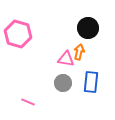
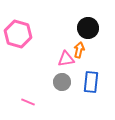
orange arrow: moved 2 px up
pink triangle: rotated 18 degrees counterclockwise
gray circle: moved 1 px left, 1 px up
